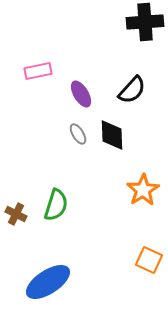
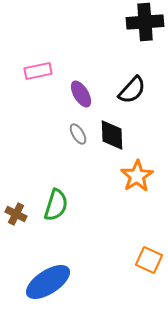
orange star: moved 6 px left, 14 px up
